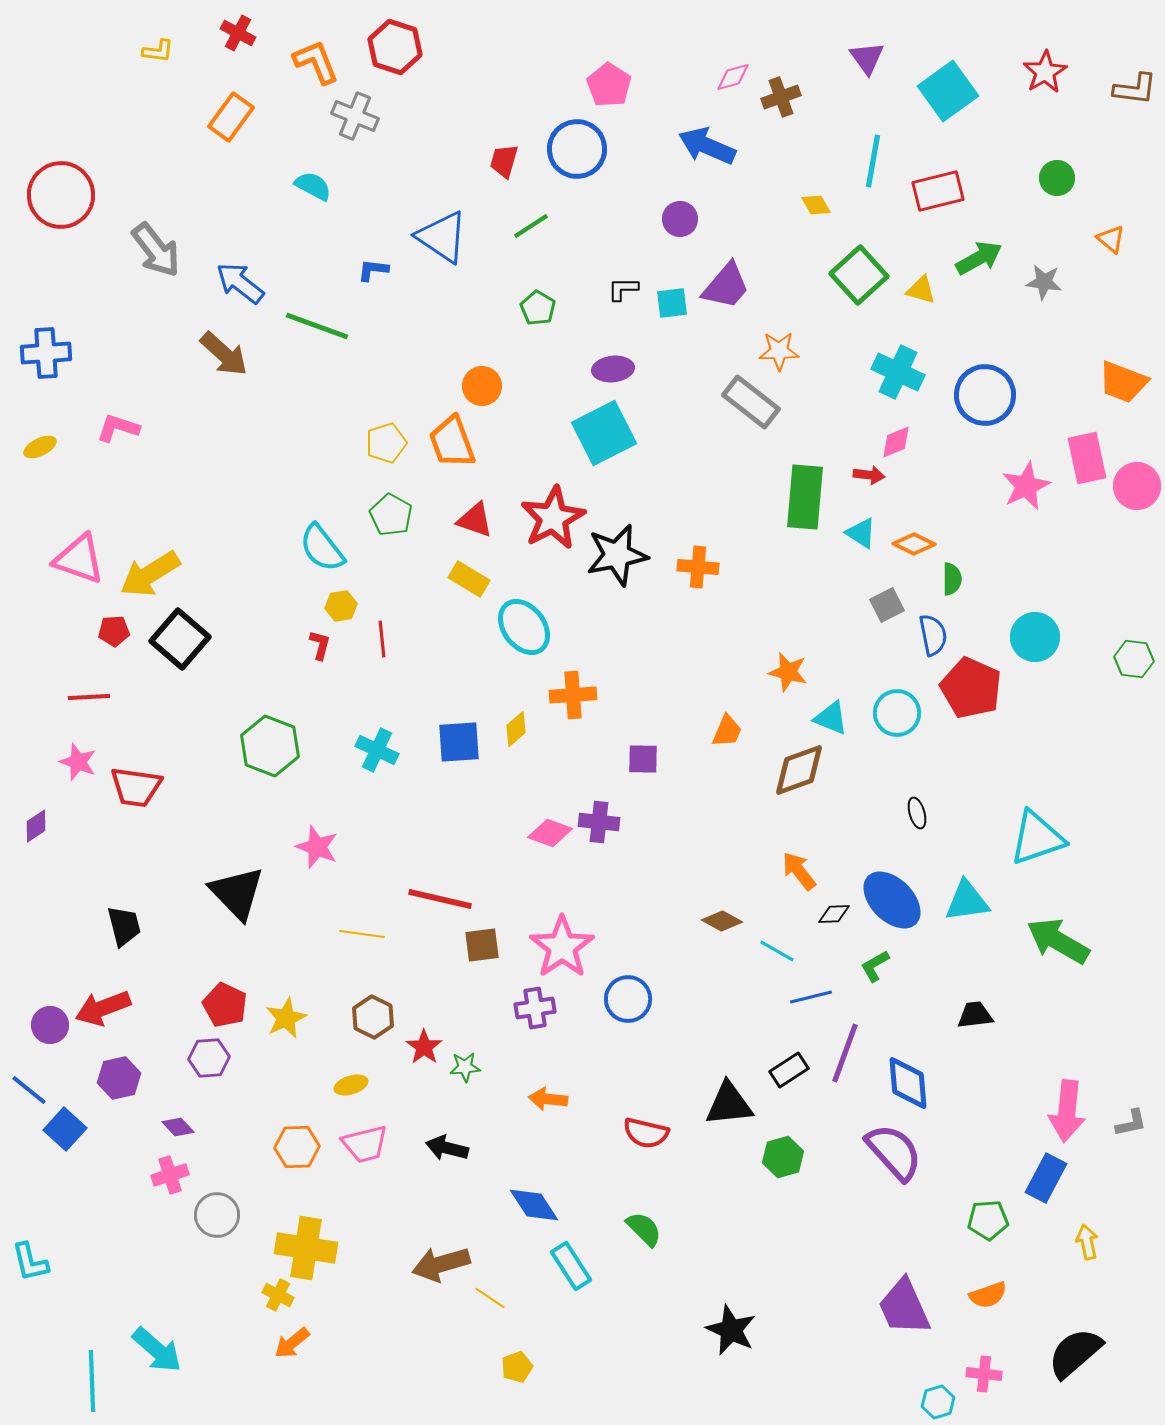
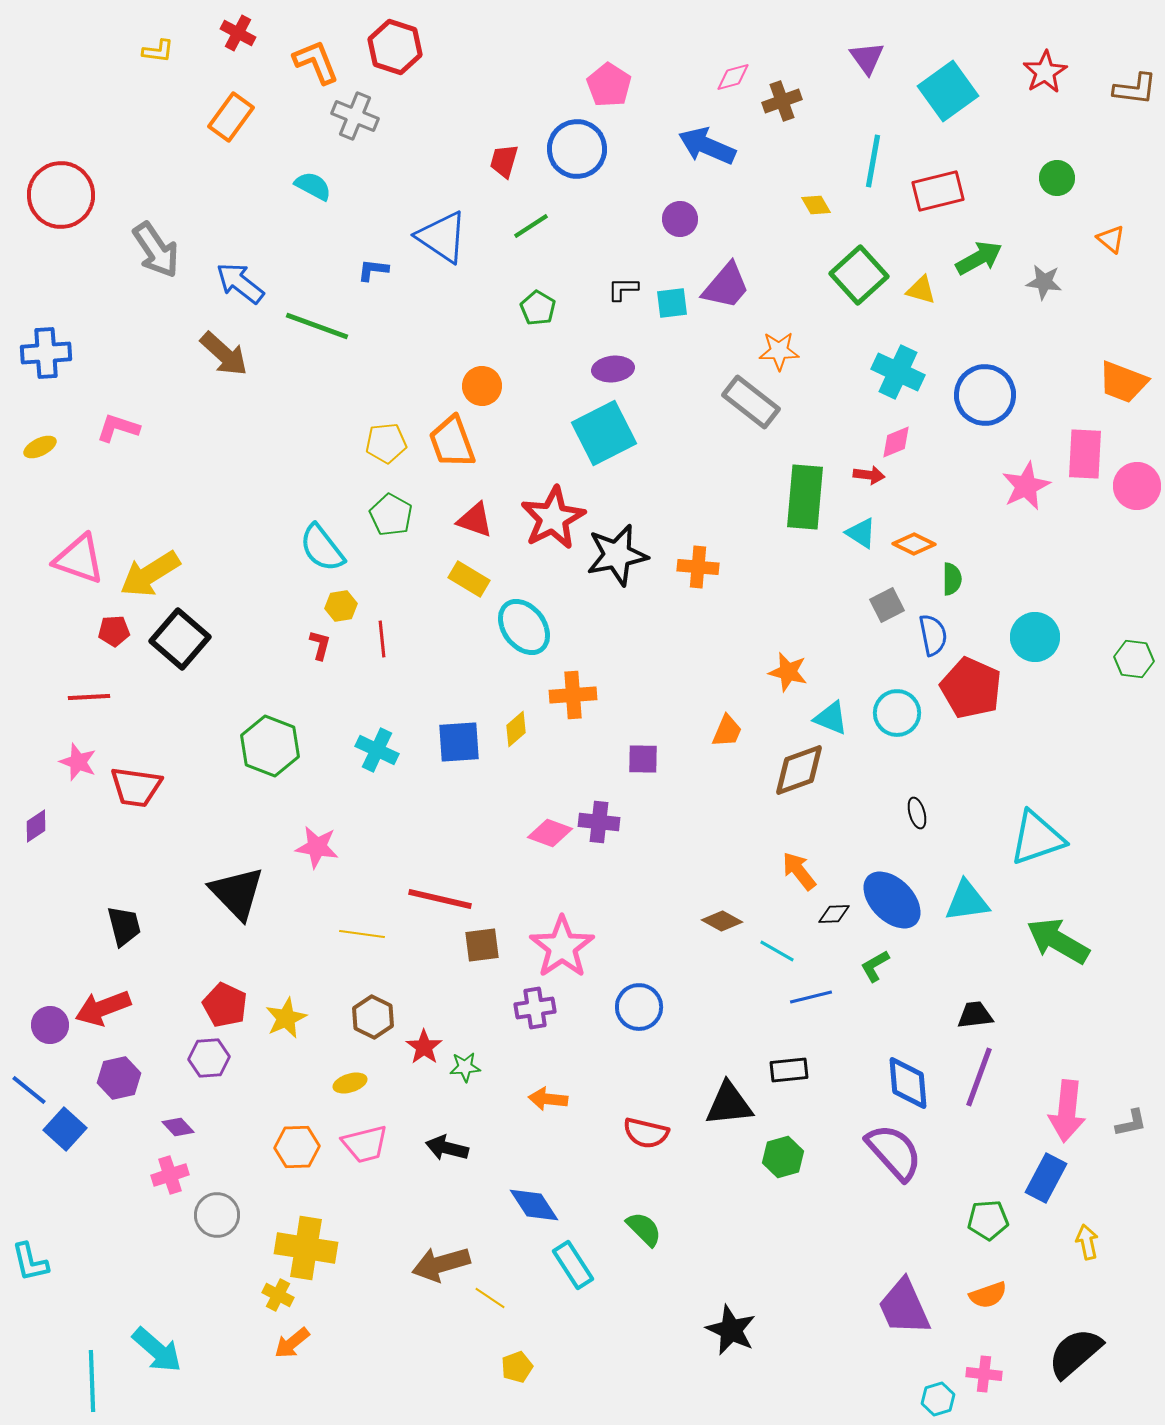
brown cross at (781, 97): moved 1 px right, 4 px down
gray arrow at (156, 250): rotated 4 degrees clockwise
yellow pentagon at (386, 443): rotated 12 degrees clockwise
pink rectangle at (1087, 458): moved 2 px left, 4 px up; rotated 15 degrees clockwise
pink star at (317, 847): rotated 12 degrees counterclockwise
blue circle at (628, 999): moved 11 px right, 8 px down
purple line at (845, 1053): moved 134 px right, 24 px down
black rectangle at (789, 1070): rotated 27 degrees clockwise
yellow ellipse at (351, 1085): moved 1 px left, 2 px up
cyan rectangle at (571, 1266): moved 2 px right, 1 px up
cyan hexagon at (938, 1402): moved 3 px up
